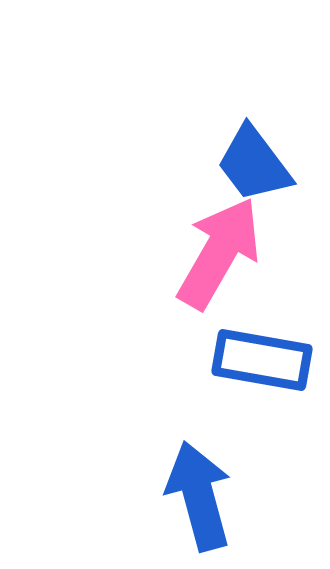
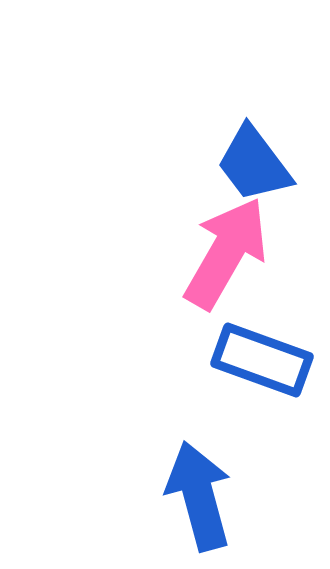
pink arrow: moved 7 px right
blue rectangle: rotated 10 degrees clockwise
